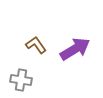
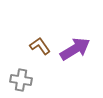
brown L-shape: moved 4 px right, 1 px down
